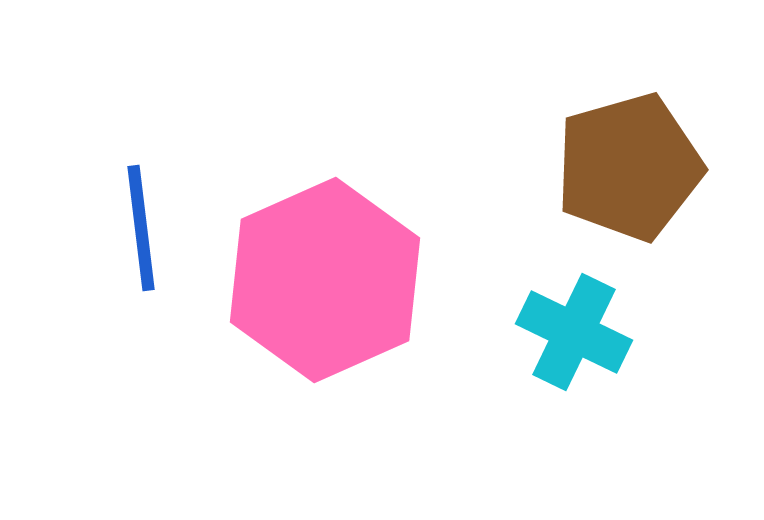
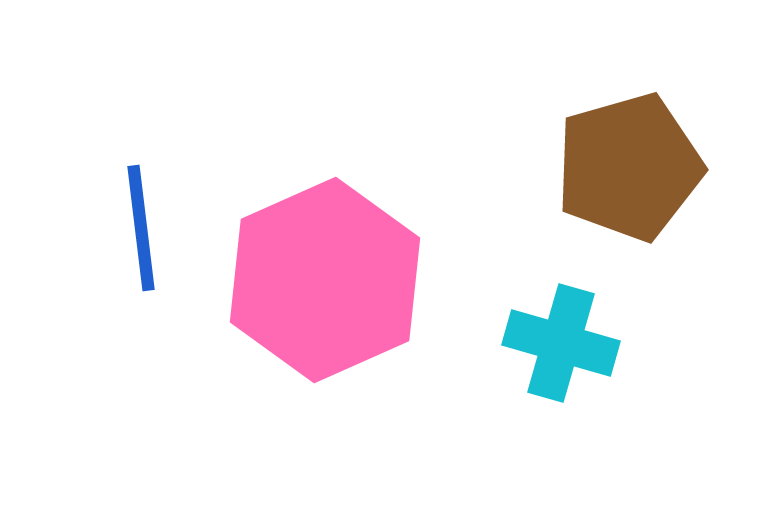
cyan cross: moved 13 px left, 11 px down; rotated 10 degrees counterclockwise
